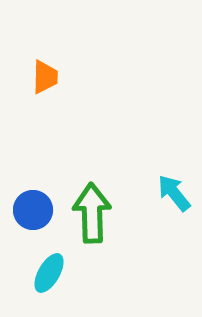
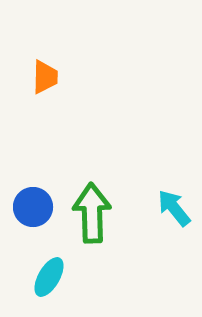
cyan arrow: moved 15 px down
blue circle: moved 3 px up
cyan ellipse: moved 4 px down
